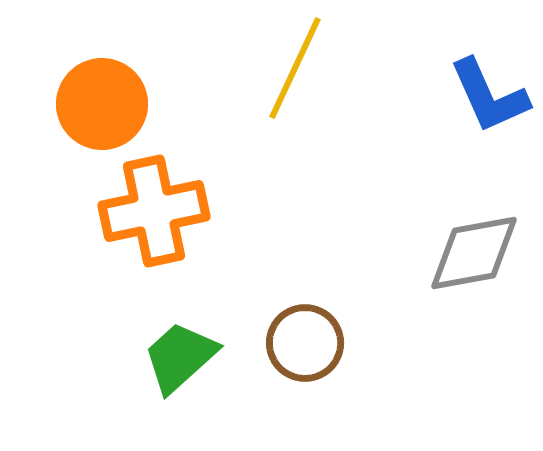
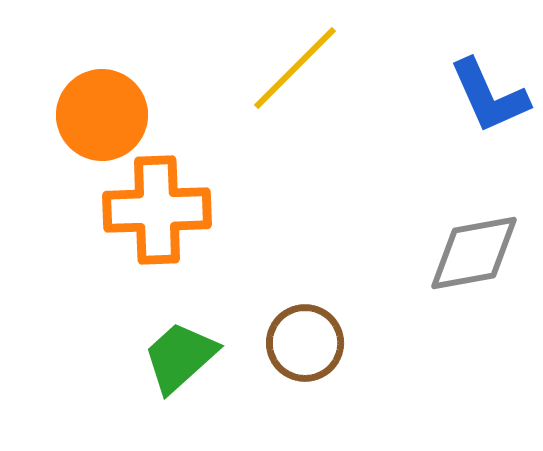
yellow line: rotated 20 degrees clockwise
orange circle: moved 11 px down
orange cross: moved 3 px right, 1 px up; rotated 10 degrees clockwise
